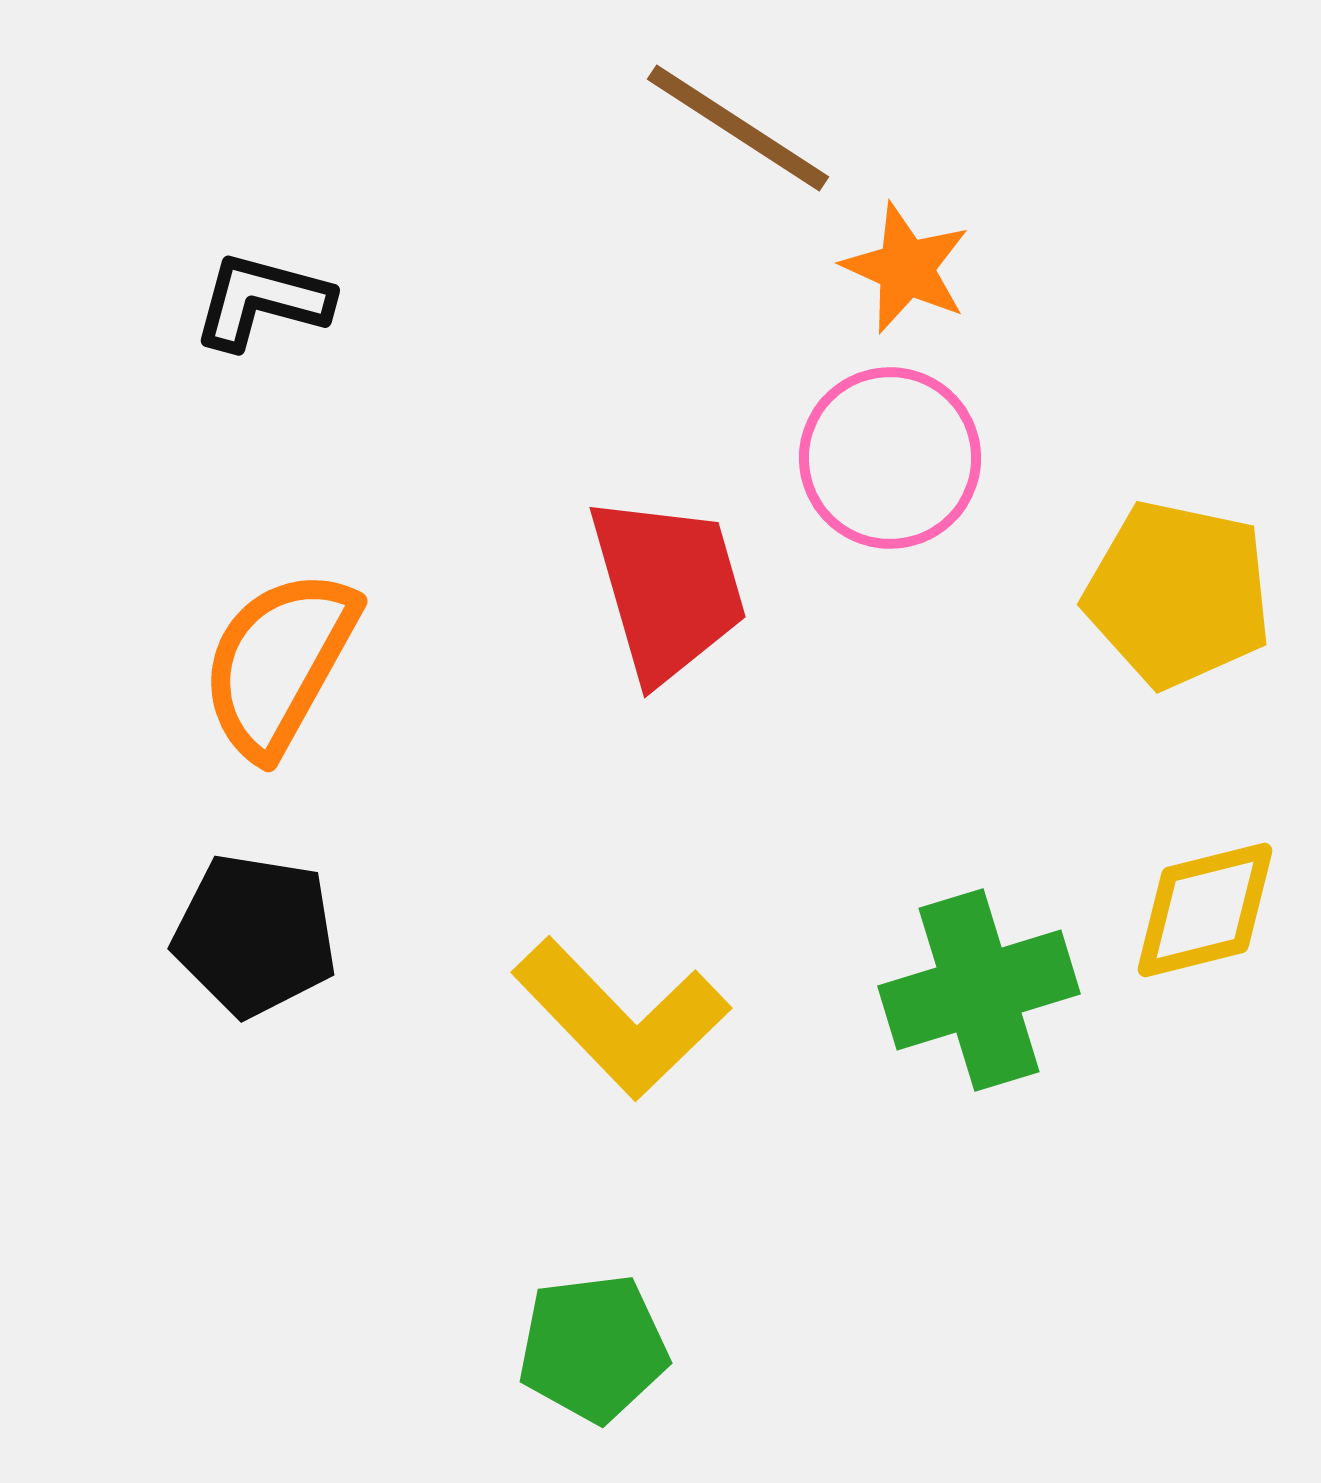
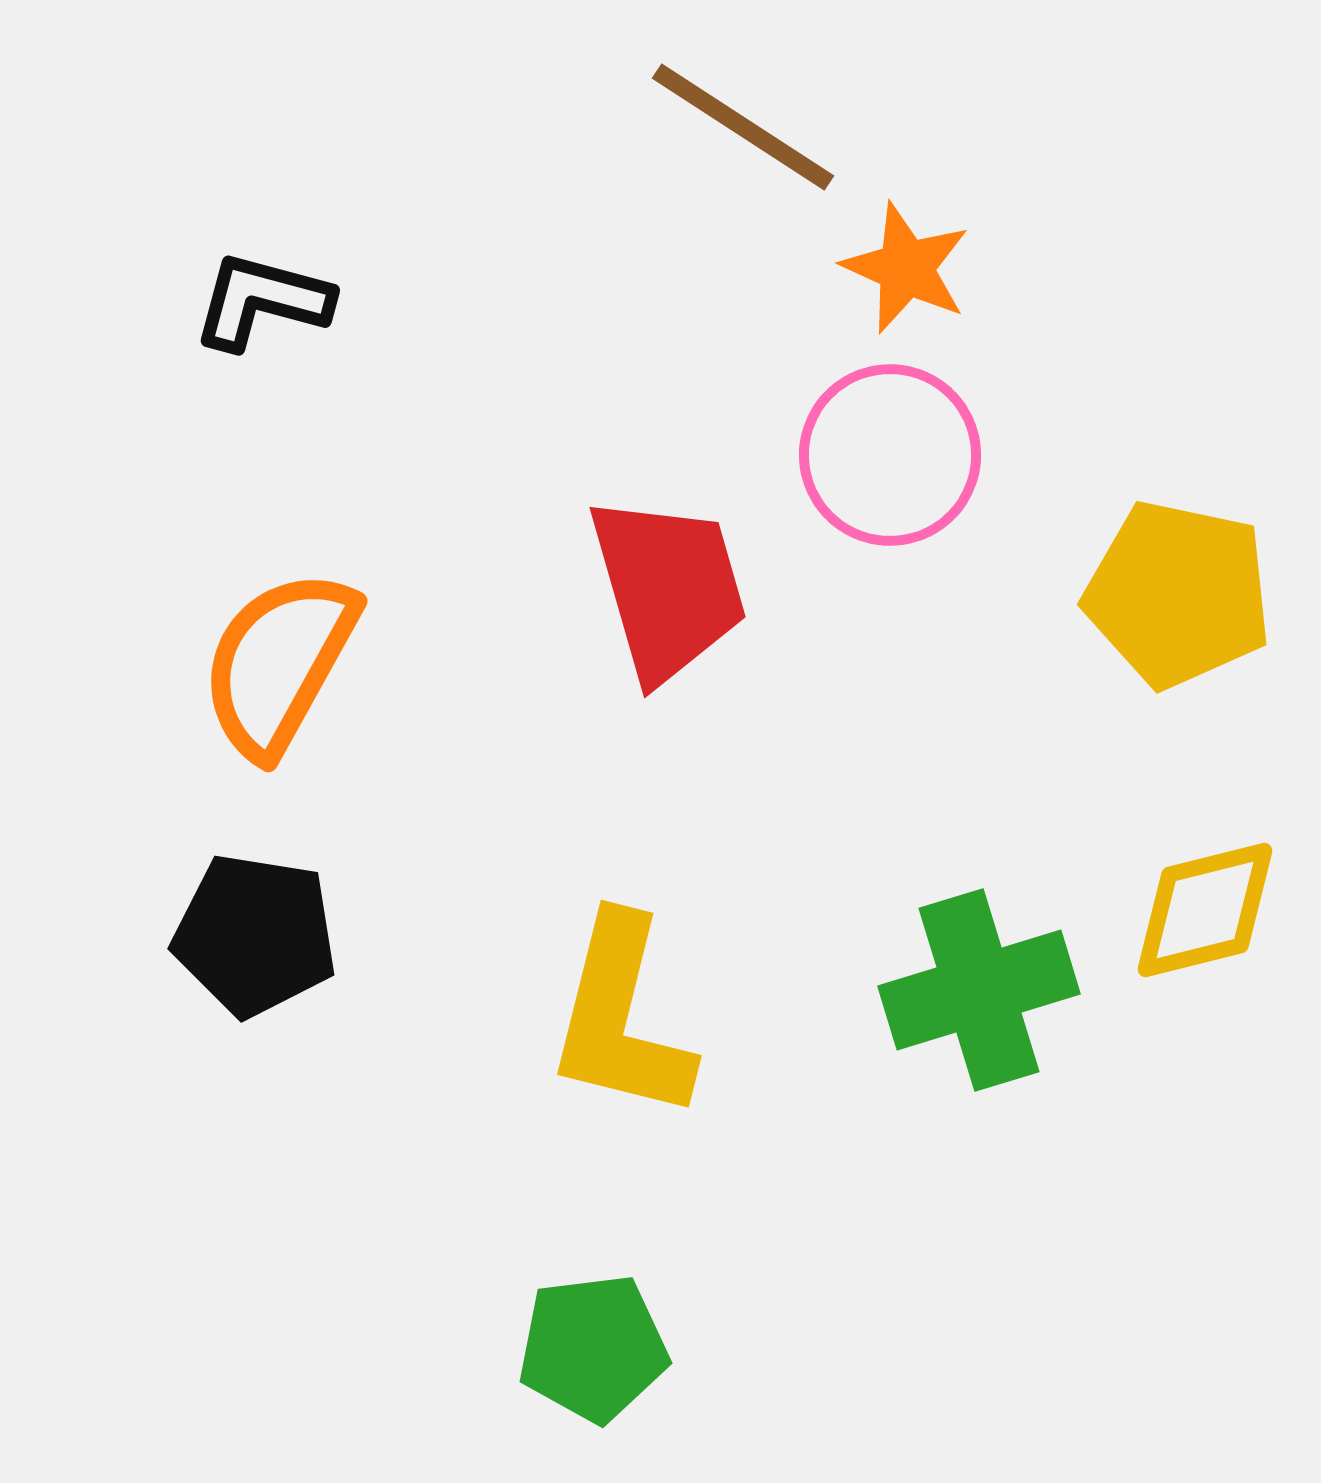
brown line: moved 5 px right, 1 px up
pink circle: moved 3 px up
yellow L-shape: rotated 58 degrees clockwise
